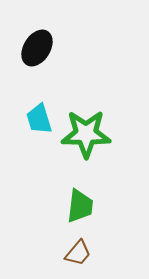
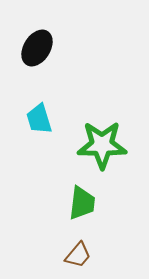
green star: moved 16 px right, 11 px down
green trapezoid: moved 2 px right, 3 px up
brown trapezoid: moved 2 px down
